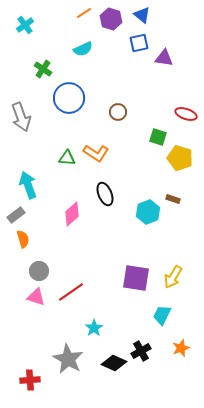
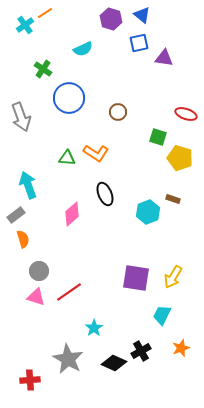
orange line: moved 39 px left
red line: moved 2 px left
